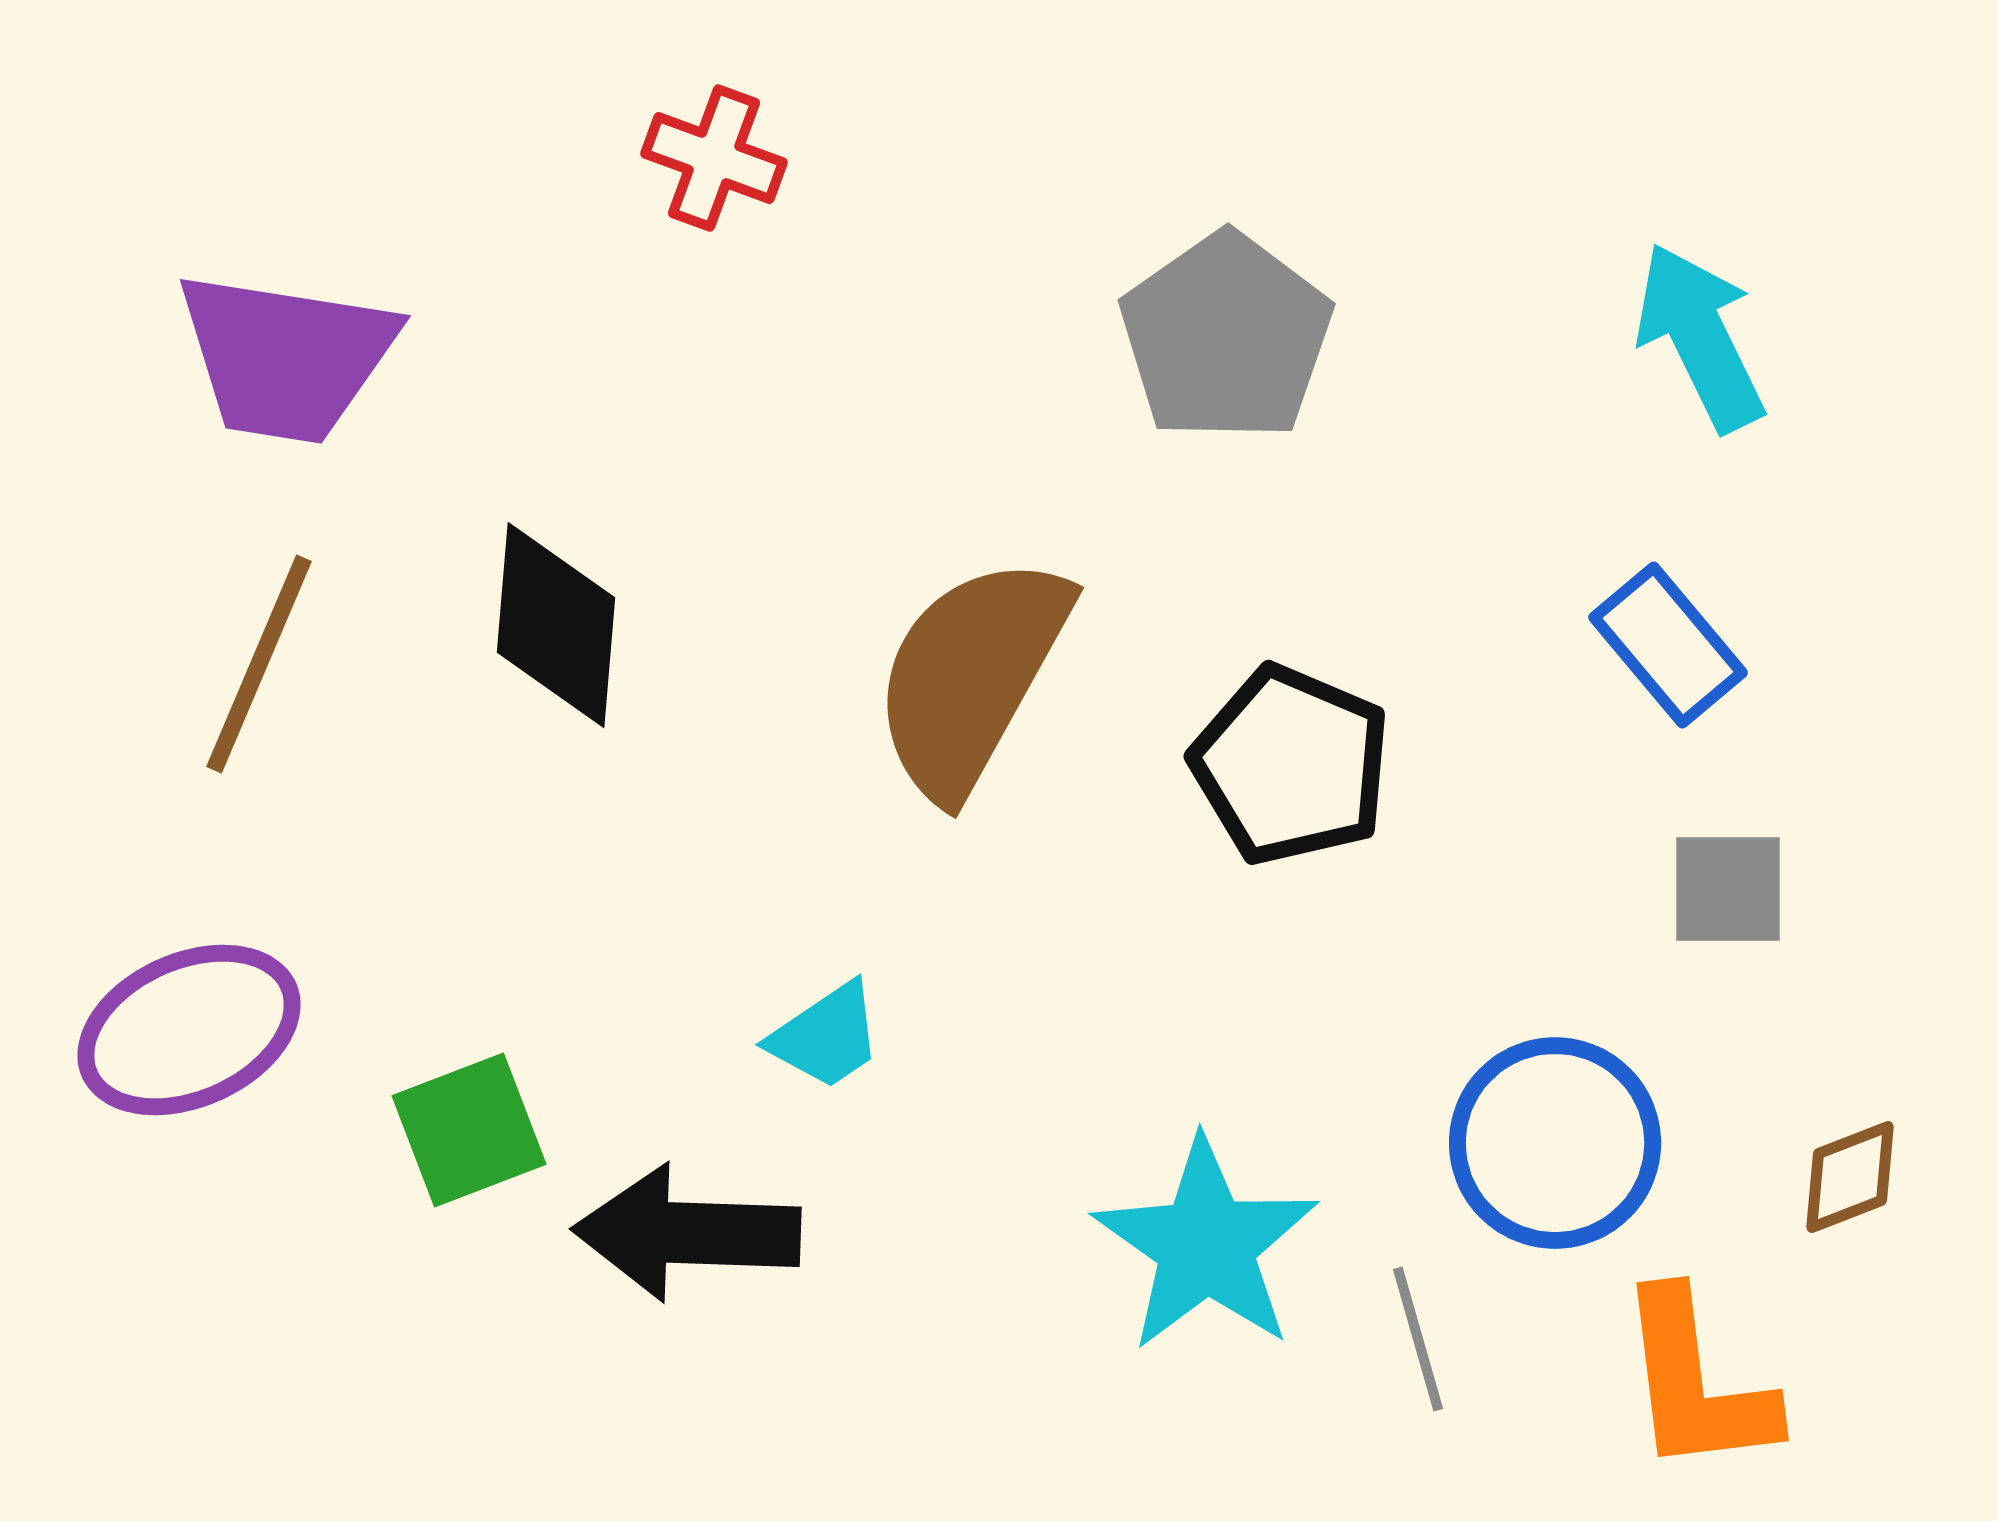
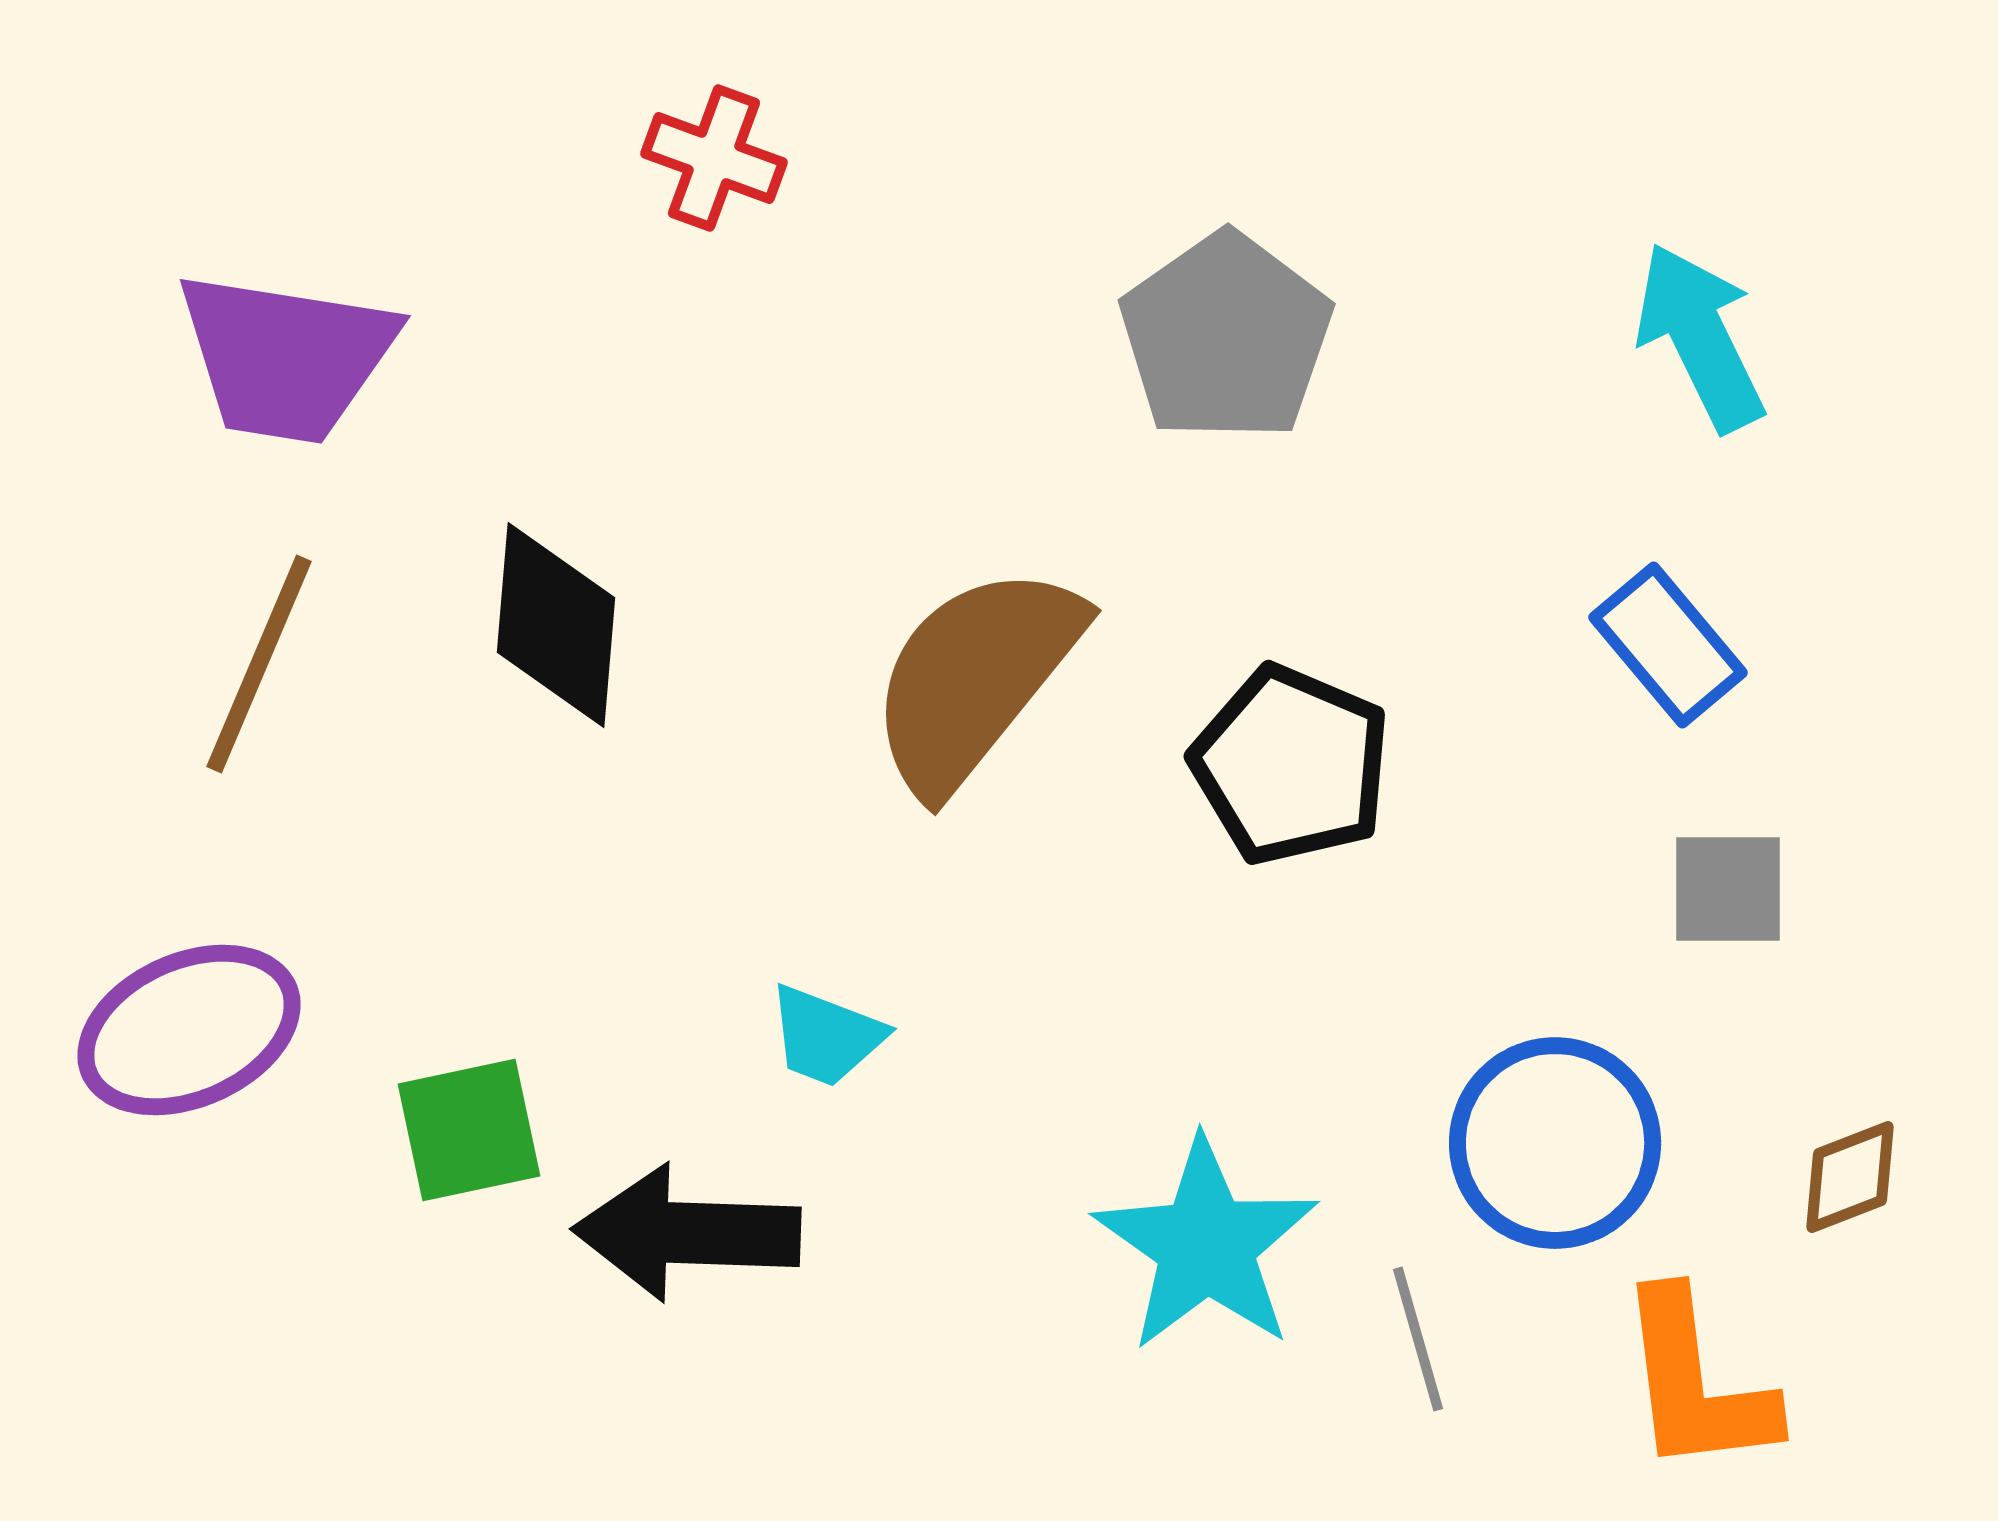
brown semicircle: moved 4 px right, 2 px down; rotated 10 degrees clockwise
cyan trapezoid: rotated 55 degrees clockwise
green square: rotated 9 degrees clockwise
